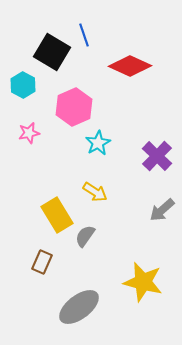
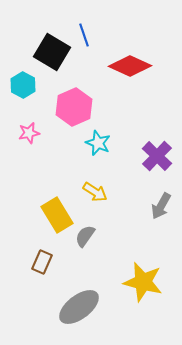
cyan star: rotated 20 degrees counterclockwise
gray arrow: moved 1 px left, 4 px up; rotated 20 degrees counterclockwise
